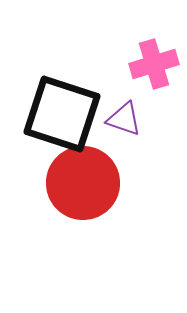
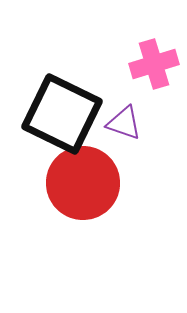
black square: rotated 8 degrees clockwise
purple triangle: moved 4 px down
